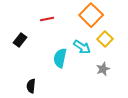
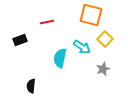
orange square: rotated 30 degrees counterclockwise
red line: moved 3 px down
black rectangle: rotated 32 degrees clockwise
